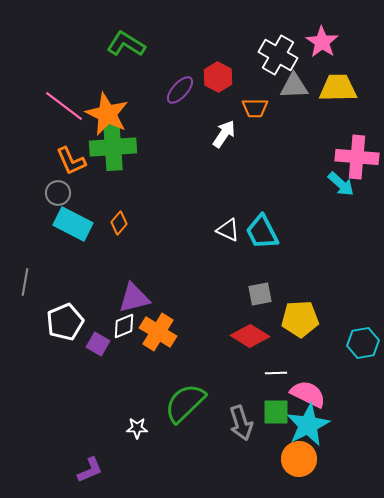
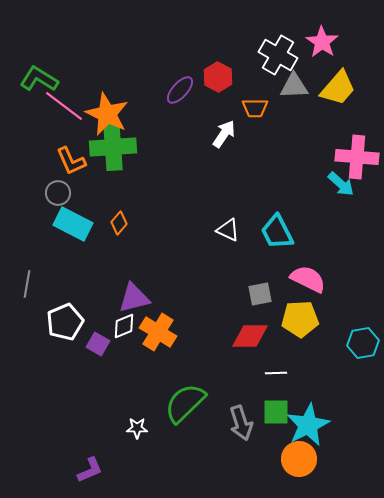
green L-shape: moved 87 px left, 35 px down
yellow trapezoid: rotated 132 degrees clockwise
cyan trapezoid: moved 15 px right
gray line: moved 2 px right, 2 px down
red diamond: rotated 33 degrees counterclockwise
pink semicircle: moved 115 px up
